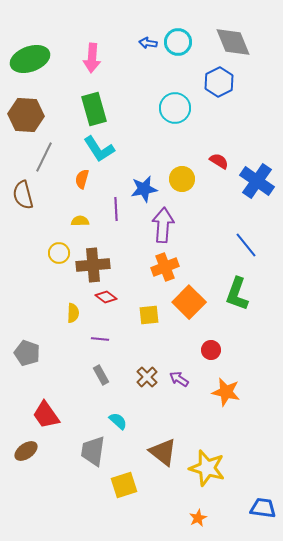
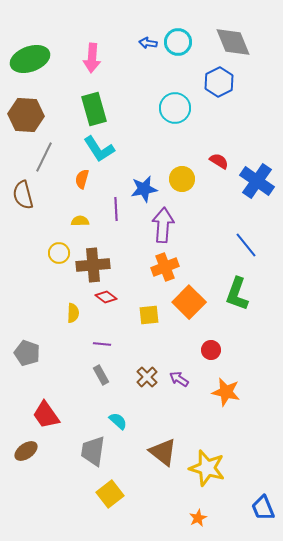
purple line at (100, 339): moved 2 px right, 5 px down
yellow square at (124, 485): moved 14 px left, 9 px down; rotated 20 degrees counterclockwise
blue trapezoid at (263, 508): rotated 120 degrees counterclockwise
